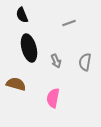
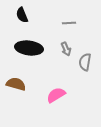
gray line: rotated 16 degrees clockwise
black ellipse: rotated 68 degrees counterclockwise
gray arrow: moved 10 px right, 12 px up
pink semicircle: moved 3 px right, 3 px up; rotated 48 degrees clockwise
